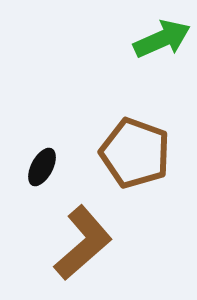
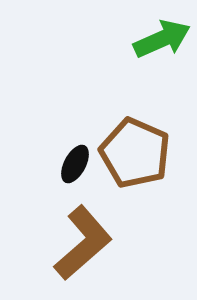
brown pentagon: rotated 4 degrees clockwise
black ellipse: moved 33 px right, 3 px up
